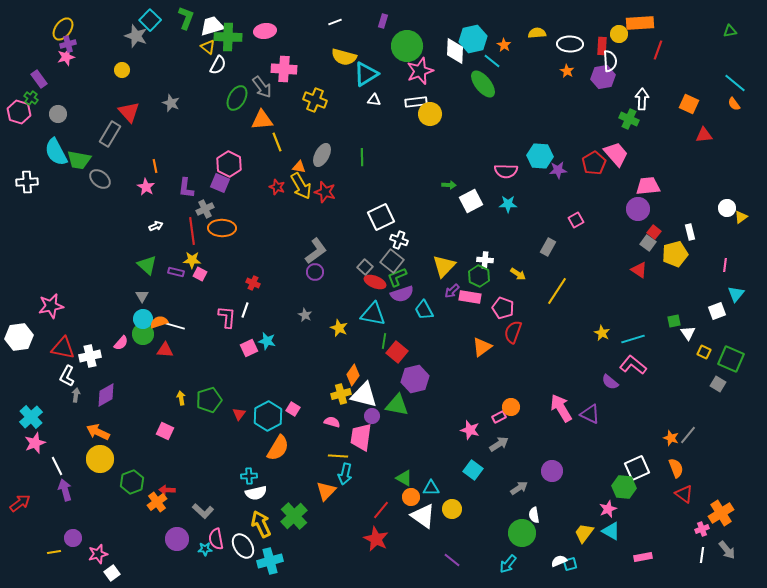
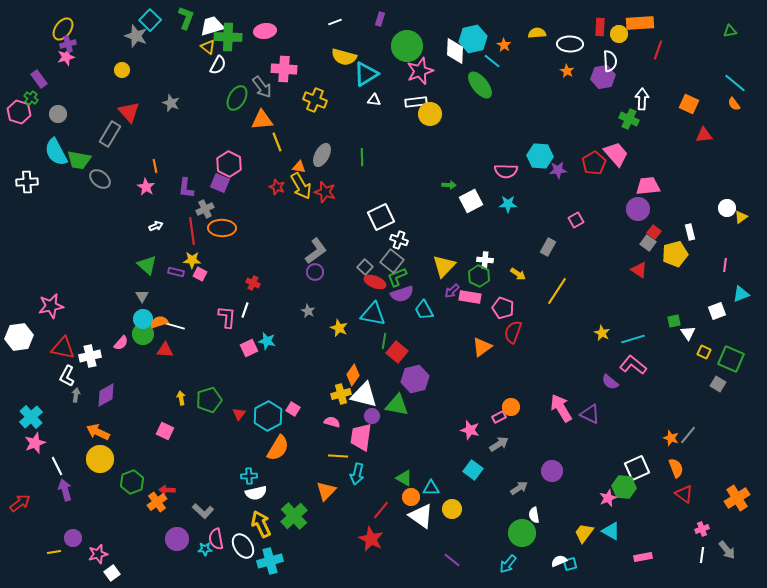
purple rectangle at (383, 21): moved 3 px left, 2 px up
red rectangle at (602, 46): moved 2 px left, 19 px up
green ellipse at (483, 84): moved 3 px left, 1 px down
cyan triangle at (736, 294): moved 5 px right; rotated 30 degrees clockwise
gray star at (305, 315): moved 3 px right, 4 px up
cyan arrow at (345, 474): moved 12 px right
pink star at (608, 509): moved 11 px up
orange cross at (721, 513): moved 16 px right, 15 px up
white triangle at (423, 516): moved 2 px left
red star at (376, 539): moved 5 px left
